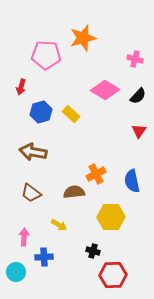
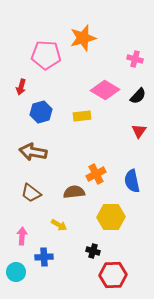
yellow rectangle: moved 11 px right, 2 px down; rotated 48 degrees counterclockwise
pink arrow: moved 2 px left, 1 px up
